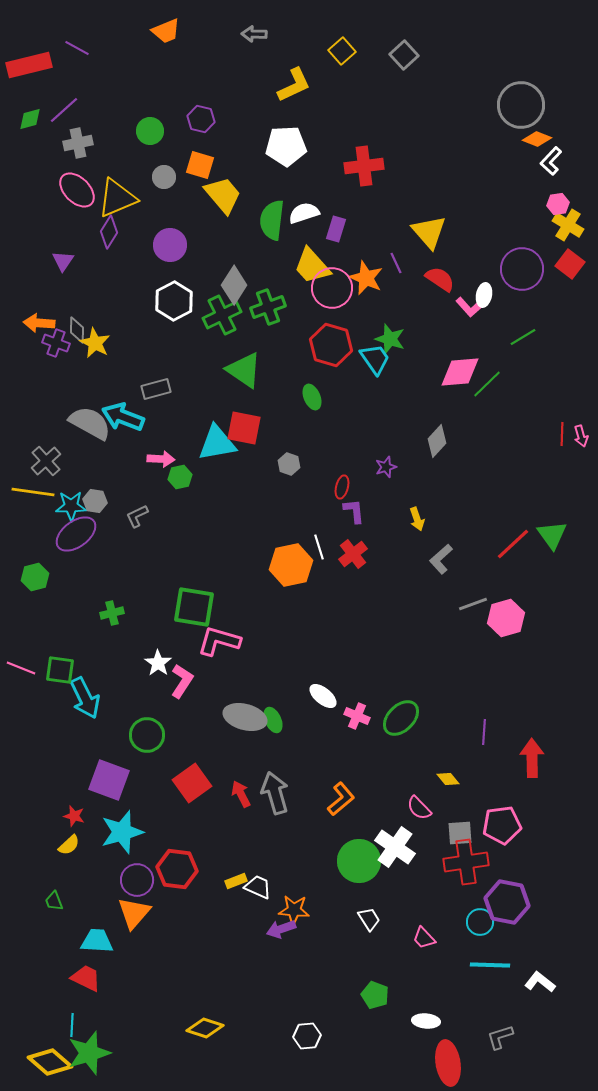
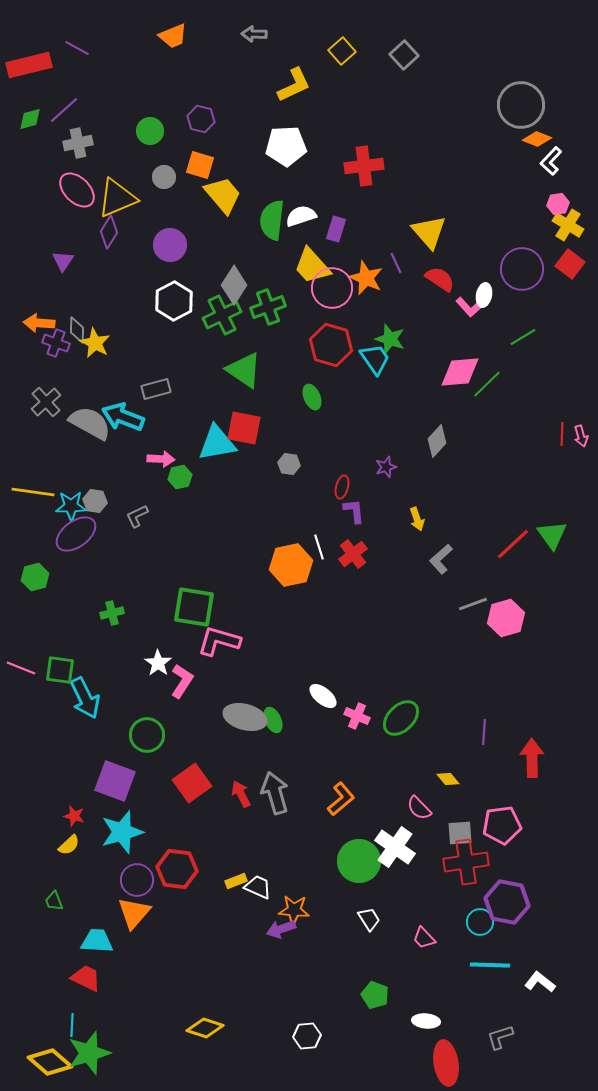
orange trapezoid at (166, 31): moved 7 px right, 5 px down
white semicircle at (304, 213): moved 3 px left, 3 px down
gray cross at (46, 461): moved 59 px up
gray hexagon at (289, 464): rotated 10 degrees counterclockwise
purple square at (109, 780): moved 6 px right, 1 px down
red ellipse at (448, 1063): moved 2 px left
